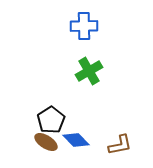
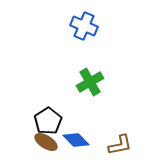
blue cross: rotated 24 degrees clockwise
green cross: moved 1 px right, 11 px down
black pentagon: moved 3 px left, 1 px down
